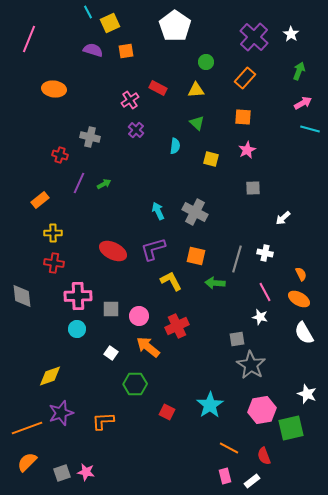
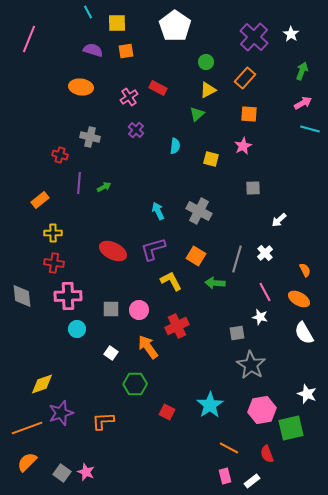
yellow square at (110, 23): moved 7 px right; rotated 24 degrees clockwise
green arrow at (299, 71): moved 3 px right
orange ellipse at (54, 89): moved 27 px right, 2 px up
yellow triangle at (196, 90): moved 12 px right; rotated 24 degrees counterclockwise
pink cross at (130, 100): moved 1 px left, 3 px up
orange square at (243, 117): moved 6 px right, 3 px up
green triangle at (197, 123): moved 9 px up; rotated 35 degrees clockwise
pink star at (247, 150): moved 4 px left, 4 px up
purple line at (79, 183): rotated 20 degrees counterclockwise
green arrow at (104, 184): moved 3 px down
gray cross at (195, 212): moved 4 px right, 1 px up
white arrow at (283, 218): moved 4 px left, 2 px down
white cross at (265, 253): rotated 35 degrees clockwise
orange square at (196, 256): rotated 18 degrees clockwise
orange semicircle at (301, 274): moved 4 px right, 4 px up
pink cross at (78, 296): moved 10 px left
pink circle at (139, 316): moved 6 px up
gray square at (237, 339): moved 6 px up
orange arrow at (148, 347): rotated 15 degrees clockwise
yellow diamond at (50, 376): moved 8 px left, 8 px down
red semicircle at (264, 456): moved 3 px right, 2 px up
pink star at (86, 472): rotated 12 degrees clockwise
gray square at (62, 473): rotated 36 degrees counterclockwise
